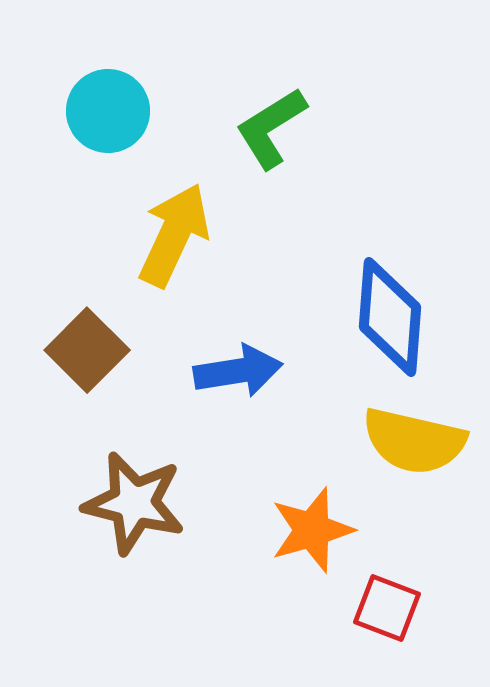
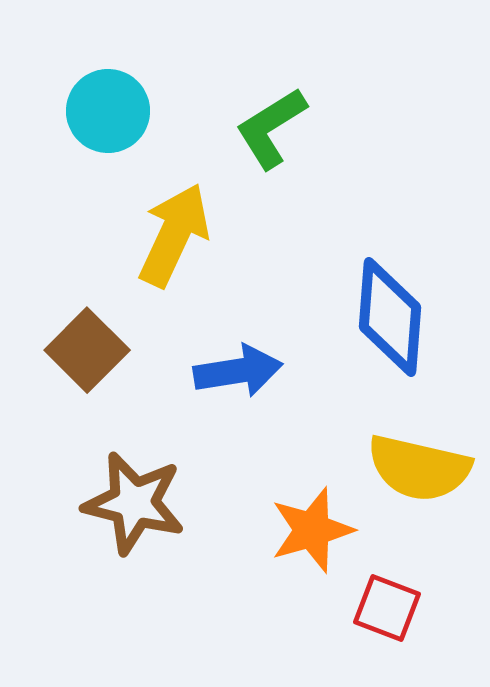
yellow semicircle: moved 5 px right, 27 px down
